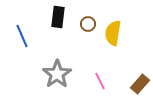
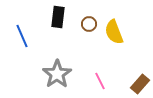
brown circle: moved 1 px right
yellow semicircle: moved 1 px right, 1 px up; rotated 30 degrees counterclockwise
